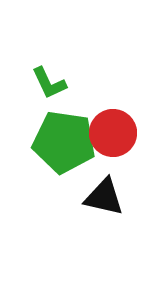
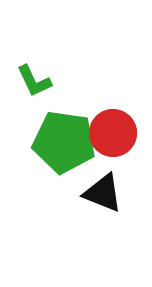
green L-shape: moved 15 px left, 2 px up
black triangle: moved 1 px left, 4 px up; rotated 9 degrees clockwise
